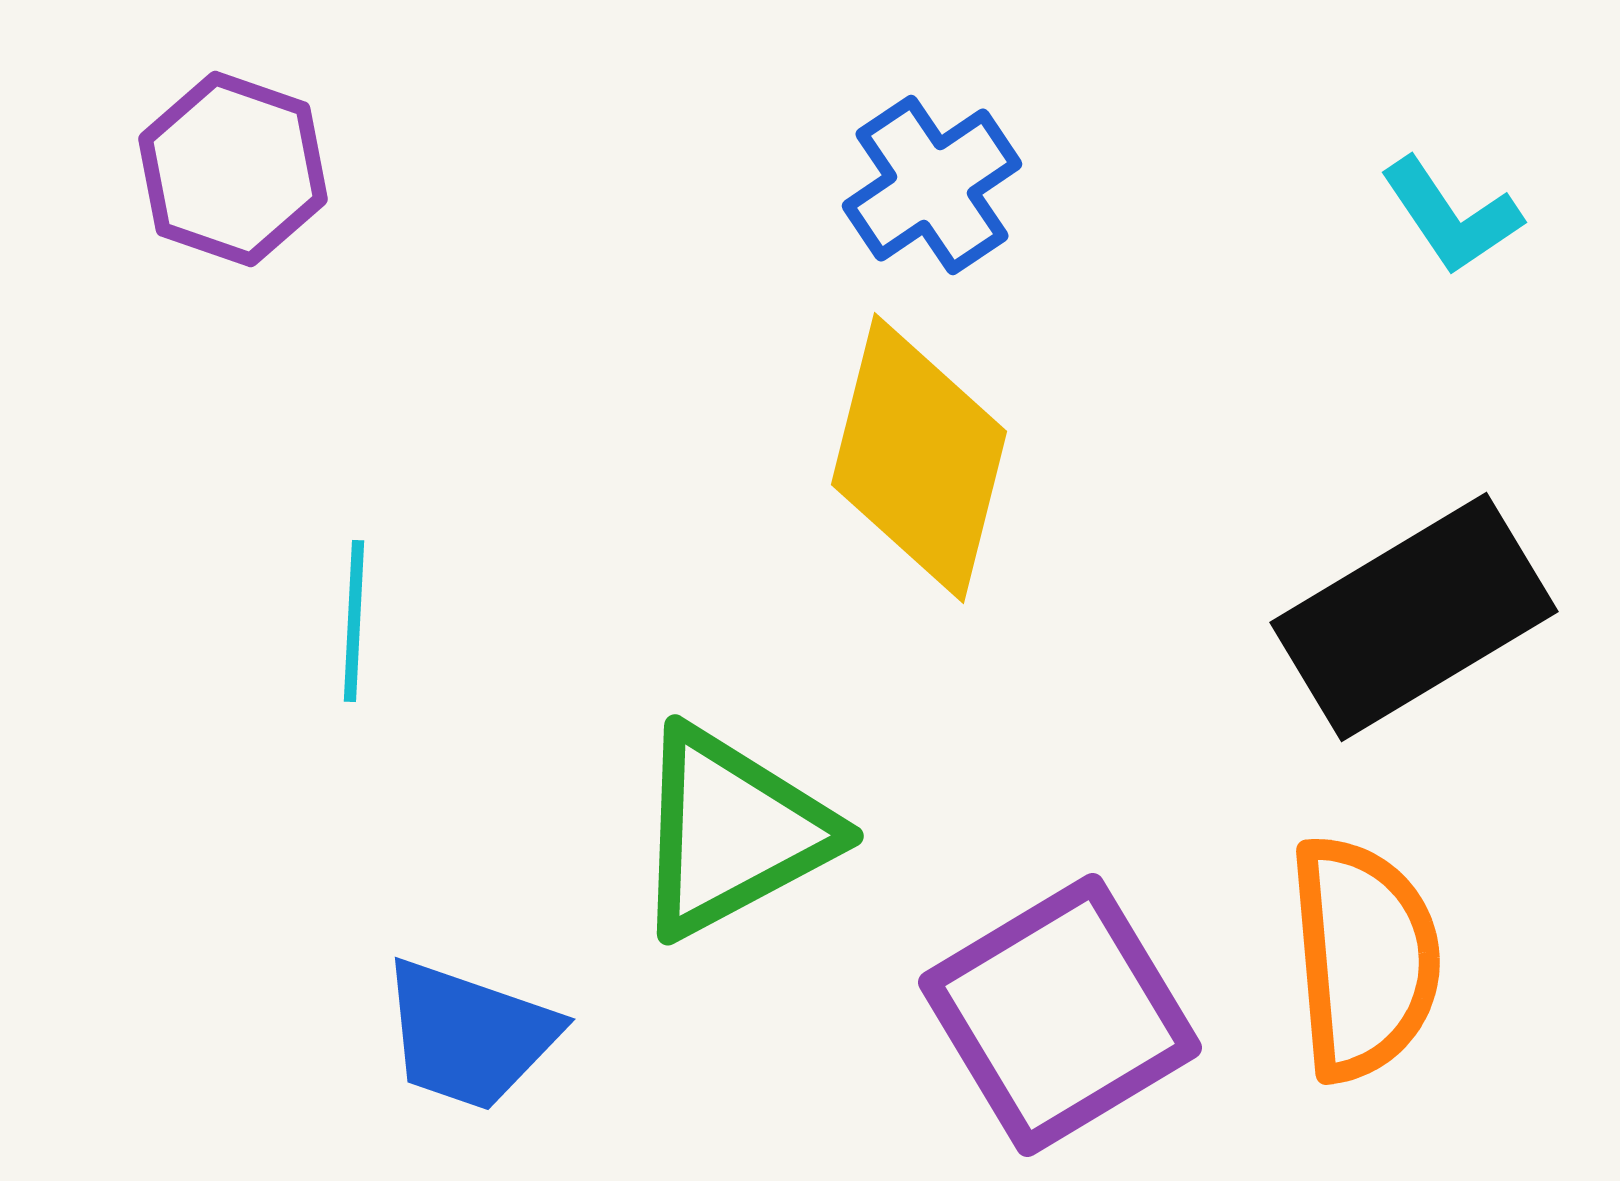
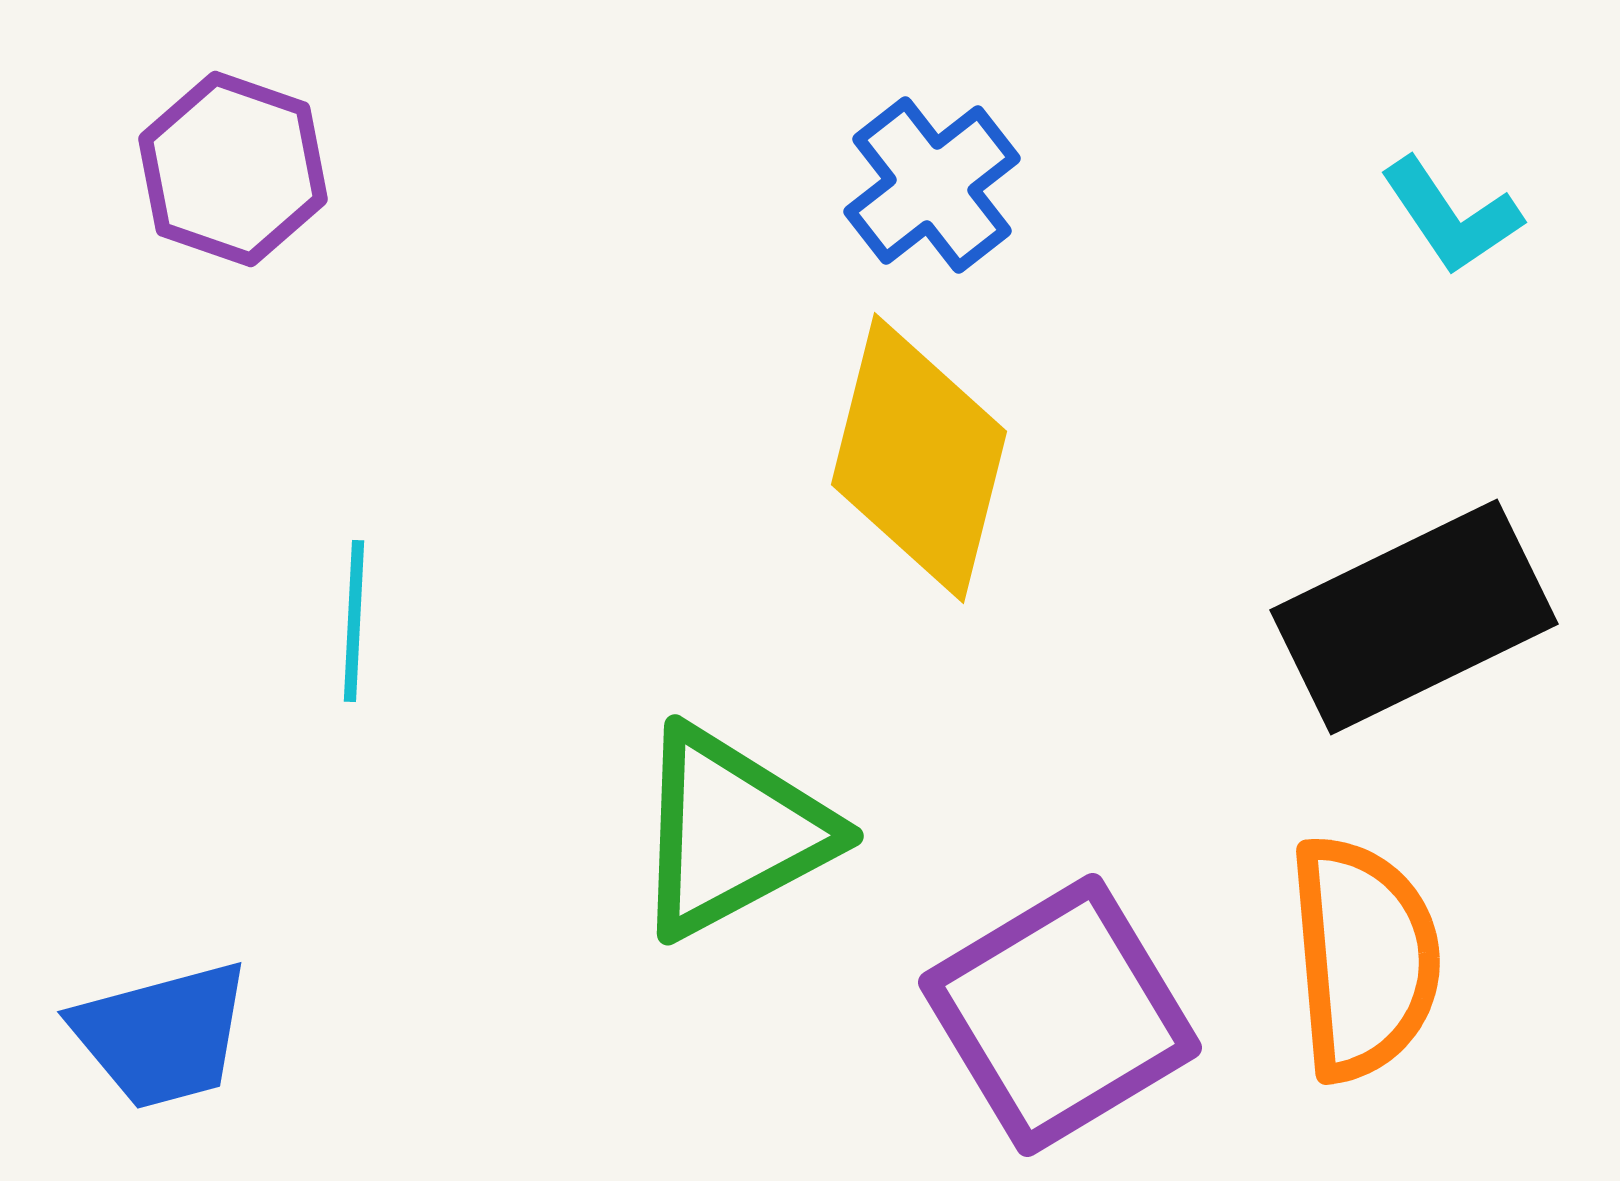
blue cross: rotated 4 degrees counterclockwise
black rectangle: rotated 5 degrees clockwise
blue trapezoid: moved 307 px left; rotated 34 degrees counterclockwise
